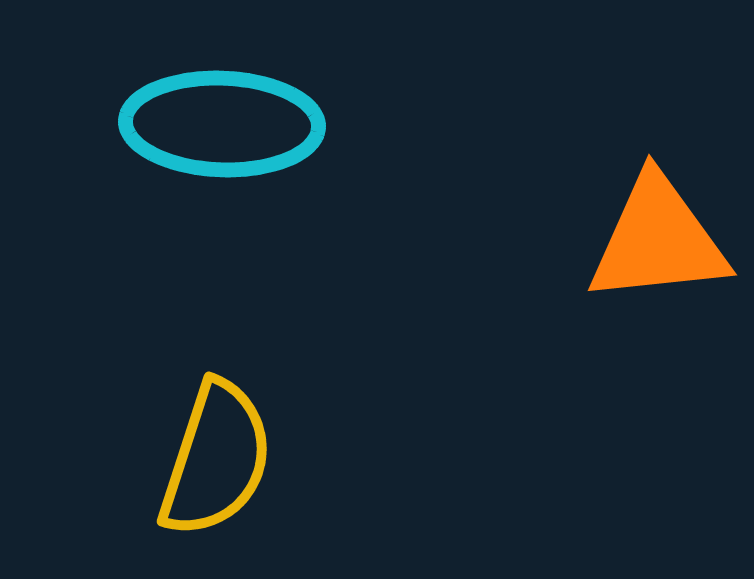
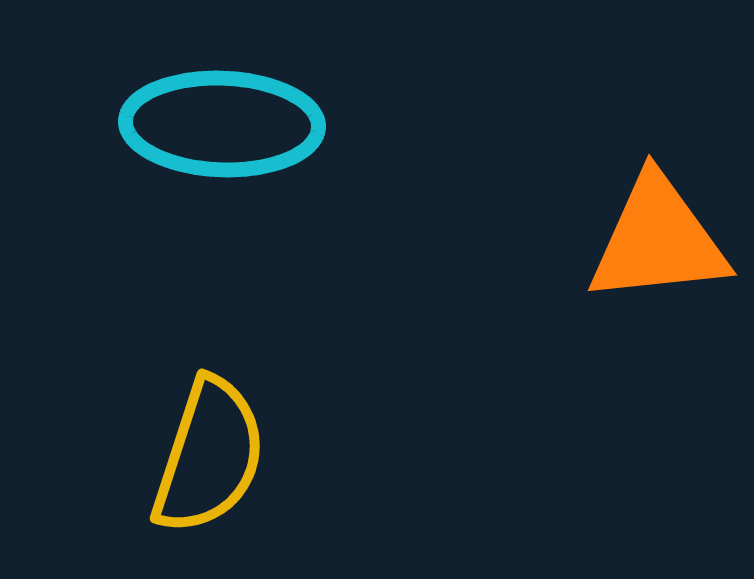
yellow semicircle: moved 7 px left, 3 px up
